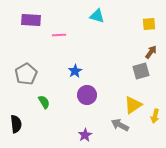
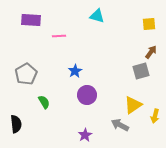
pink line: moved 1 px down
